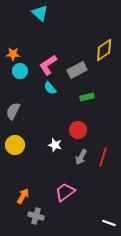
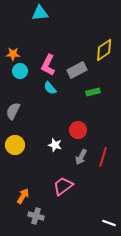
cyan triangle: rotated 48 degrees counterclockwise
pink L-shape: rotated 30 degrees counterclockwise
green rectangle: moved 6 px right, 5 px up
pink trapezoid: moved 2 px left, 6 px up
